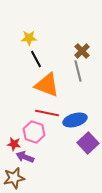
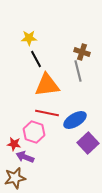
brown cross: moved 1 px down; rotated 28 degrees counterclockwise
orange triangle: rotated 28 degrees counterclockwise
blue ellipse: rotated 15 degrees counterclockwise
brown star: moved 1 px right
